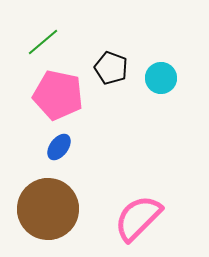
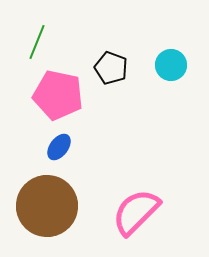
green line: moved 6 px left; rotated 28 degrees counterclockwise
cyan circle: moved 10 px right, 13 px up
brown circle: moved 1 px left, 3 px up
pink semicircle: moved 2 px left, 6 px up
